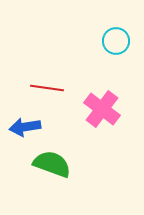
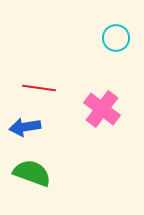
cyan circle: moved 3 px up
red line: moved 8 px left
green semicircle: moved 20 px left, 9 px down
